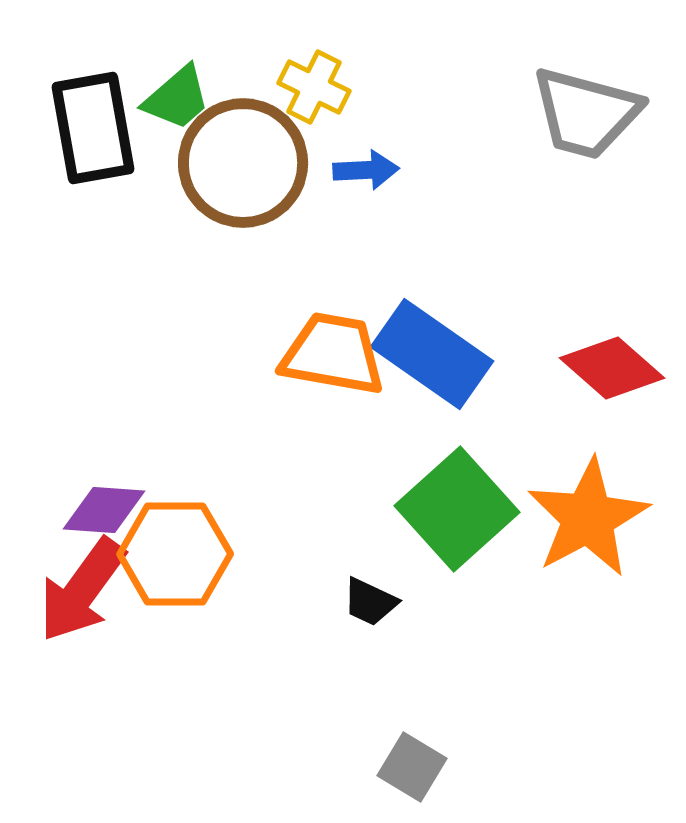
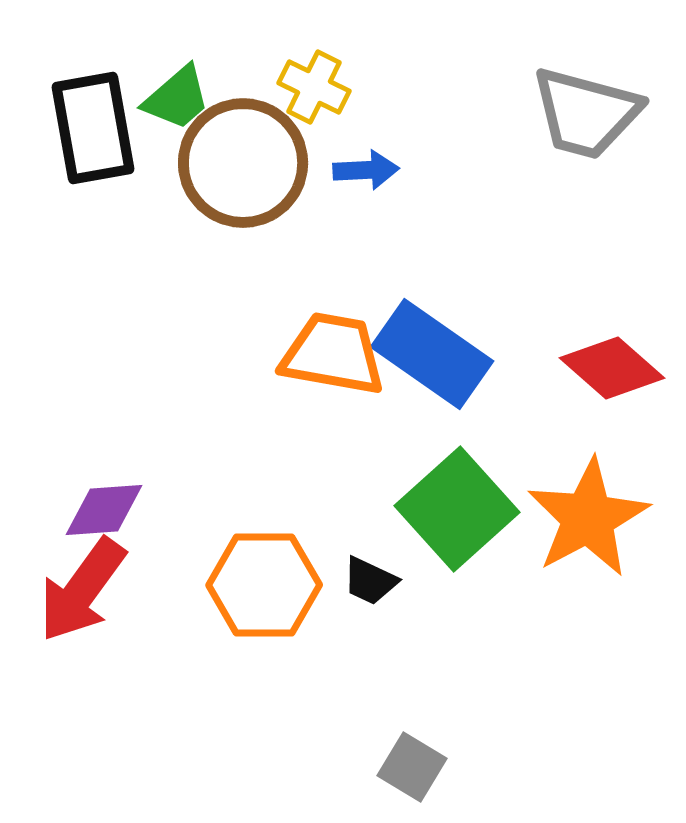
purple diamond: rotated 8 degrees counterclockwise
orange hexagon: moved 89 px right, 31 px down
black trapezoid: moved 21 px up
